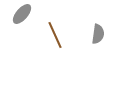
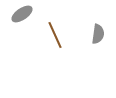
gray ellipse: rotated 15 degrees clockwise
